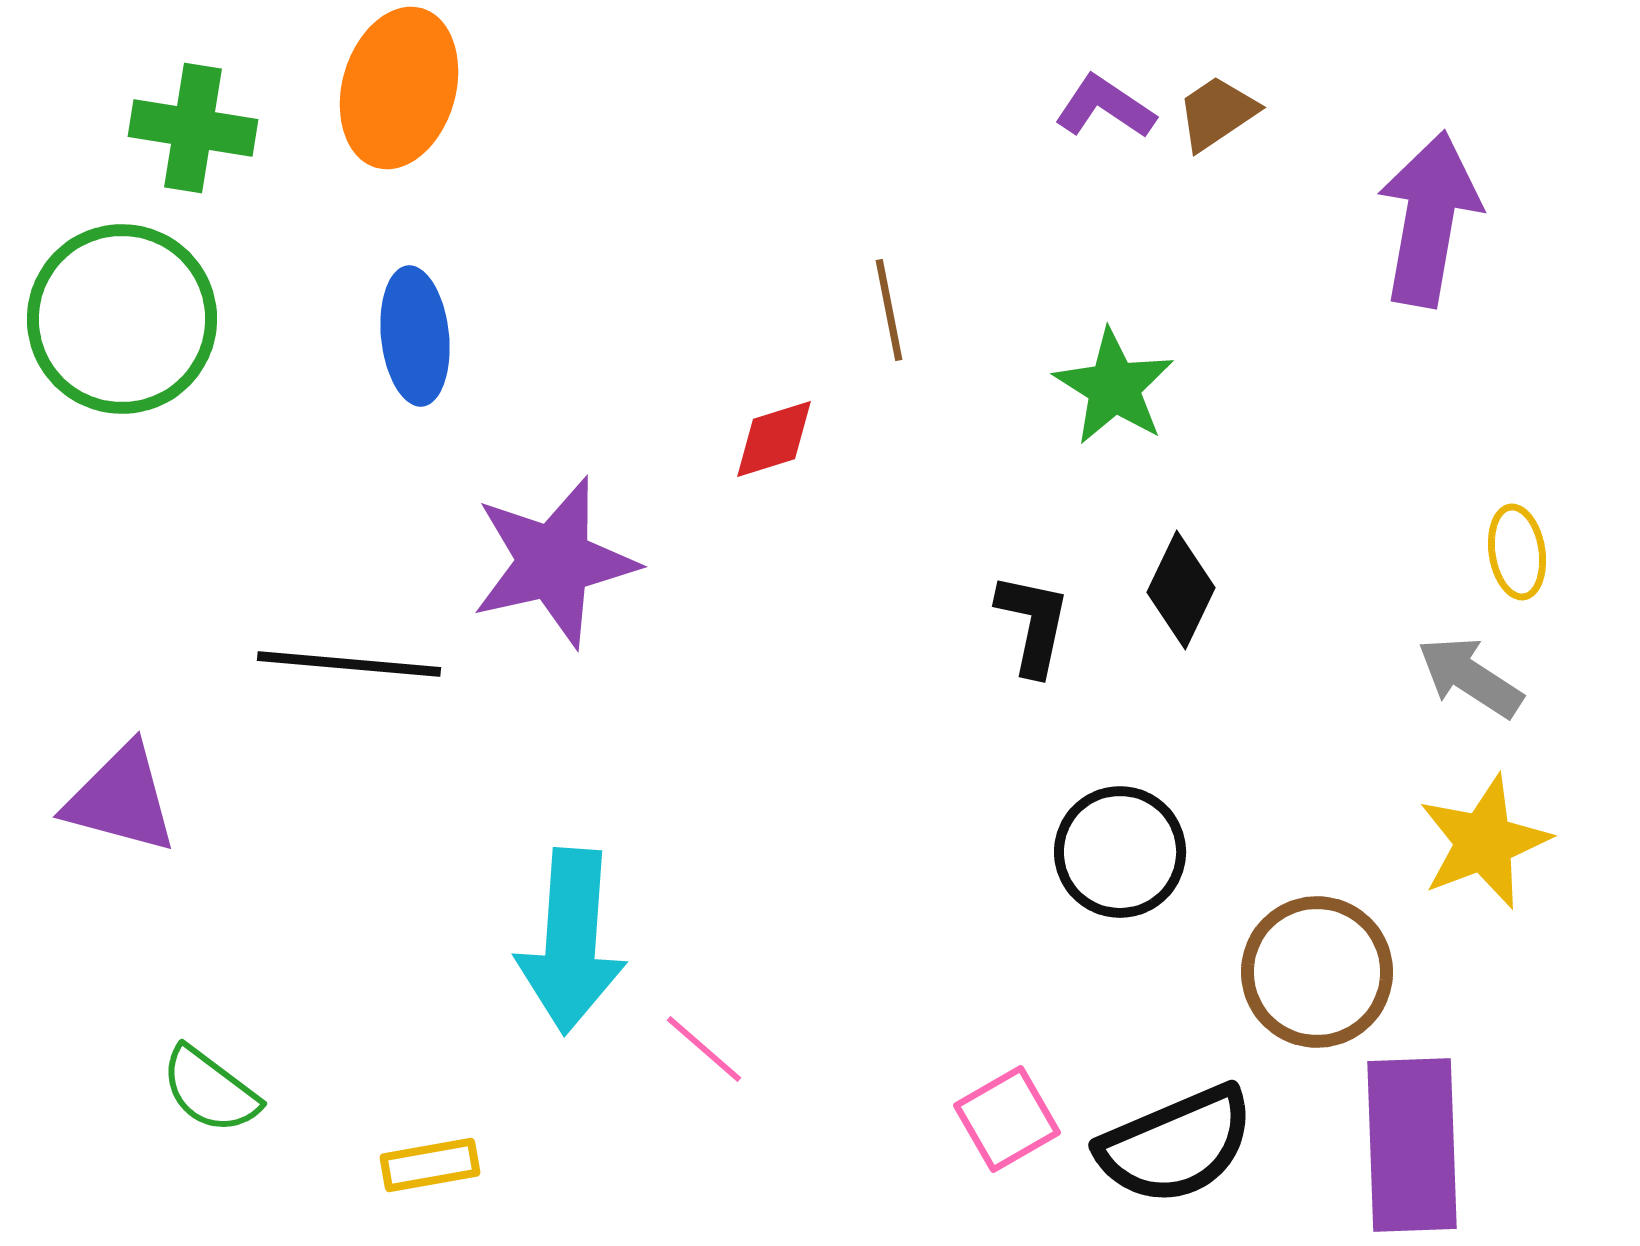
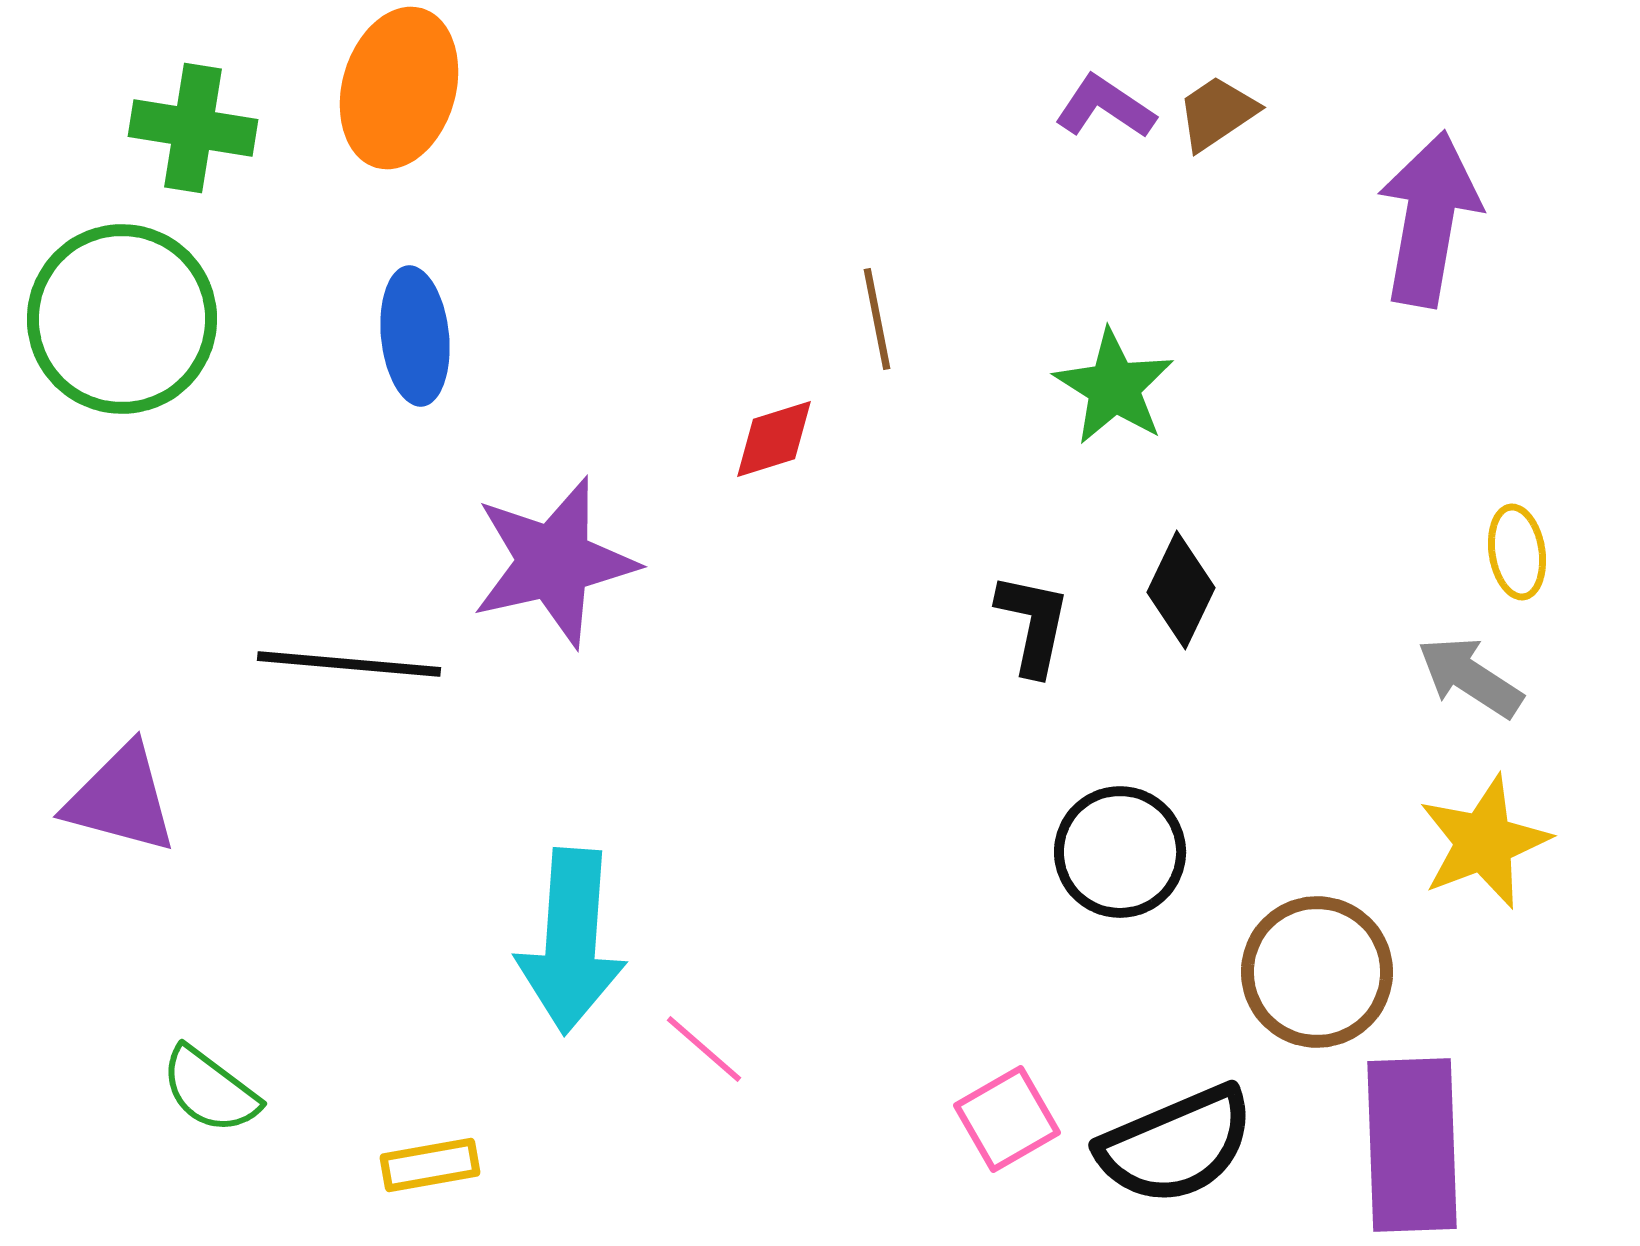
brown line: moved 12 px left, 9 px down
